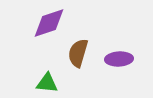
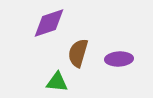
green triangle: moved 10 px right, 1 px up
